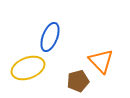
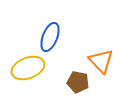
brown pentagon: moved 1 px down; rotated 25 degrees clockwise
